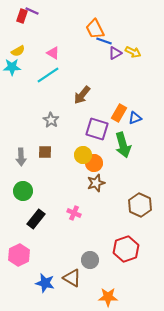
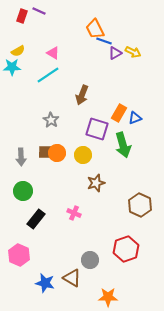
purple line: moved 7 px right
brown arrow: rotated 18 degrees counterclockwise
orange circle: moved 37 px left, 10 px up
pink hexagon: rotated 10 degrees counterclockwise
